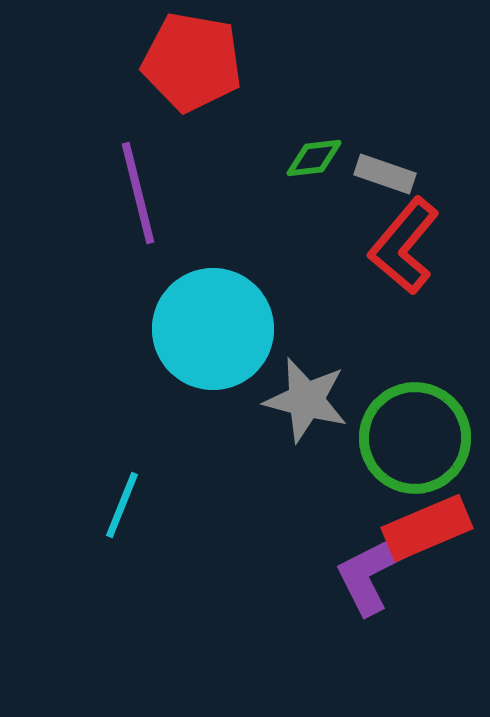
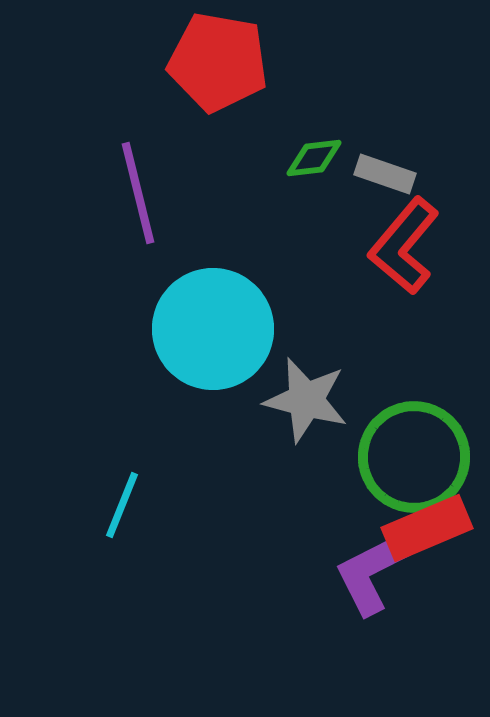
red pentagon: moved 26 px right
green circle: moved 1 px left, 19 px down
